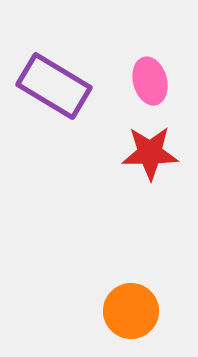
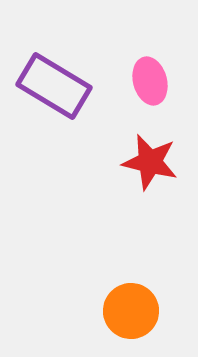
red star: moved 9 px down; rotated 14 degrees clockwise
